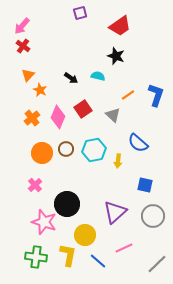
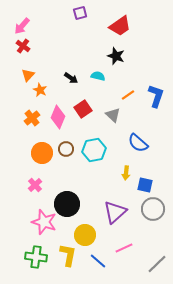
blue L-shape: moved 1 px down
yellow arrow: moved 8 px right, 12 px down
gray circle: moved 7 px up
